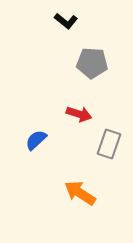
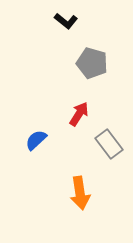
gray pentagon: rotated 12 degrees clockwise
red arrow: rotated 75 degrees counterclockwise
gray rectangle: rotated 56 degrees counterclockwise
orange arrow: rotated 132 degrees counterclockwise
